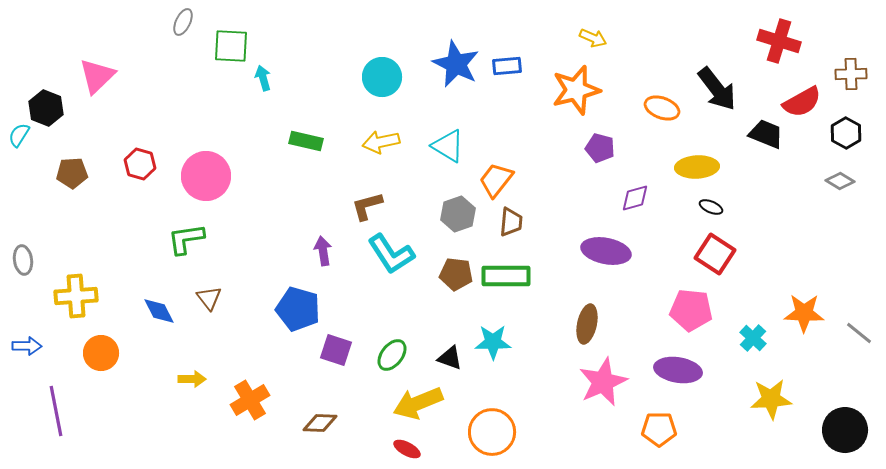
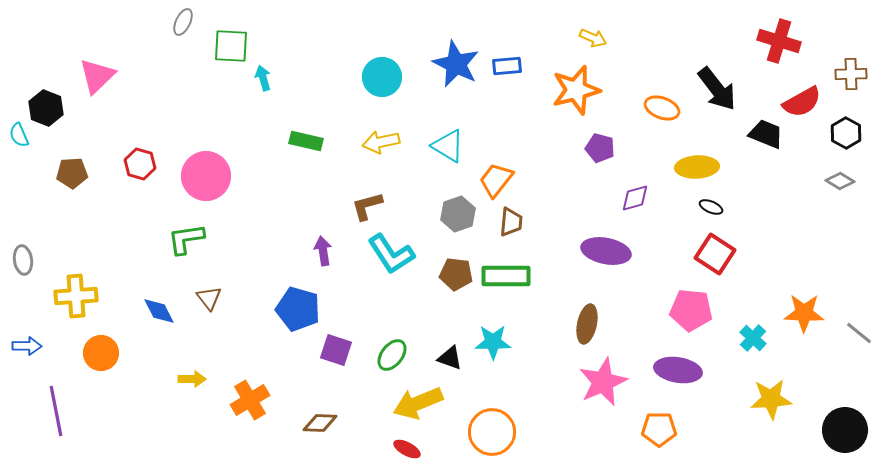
cyan semicircle at (19, 135): rotated 55 degrees counterclockwise
